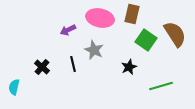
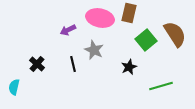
brown rectangle: moved 3 px left, 1 px up
green square: rotated 15 degrees clockwise
black cross: moved 5 px left, 3 px up
